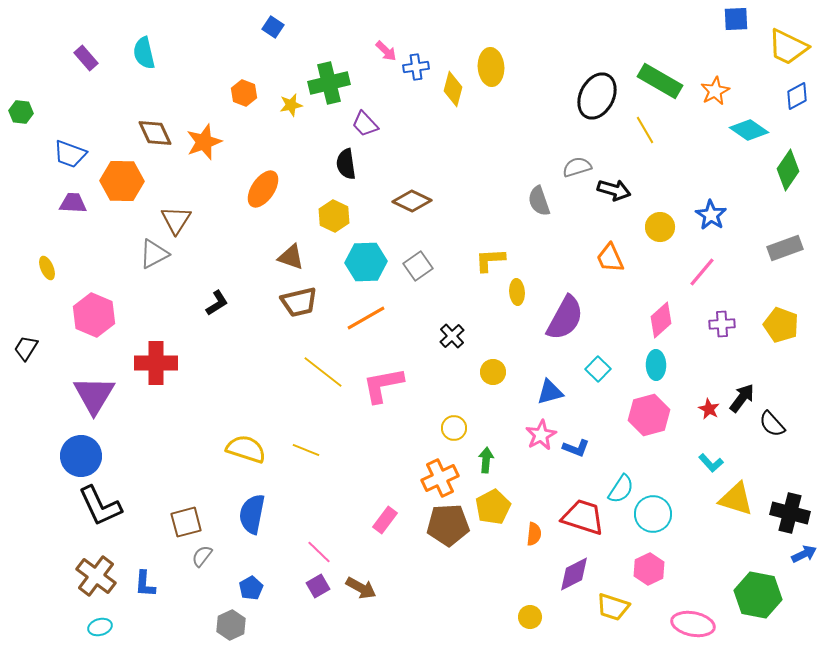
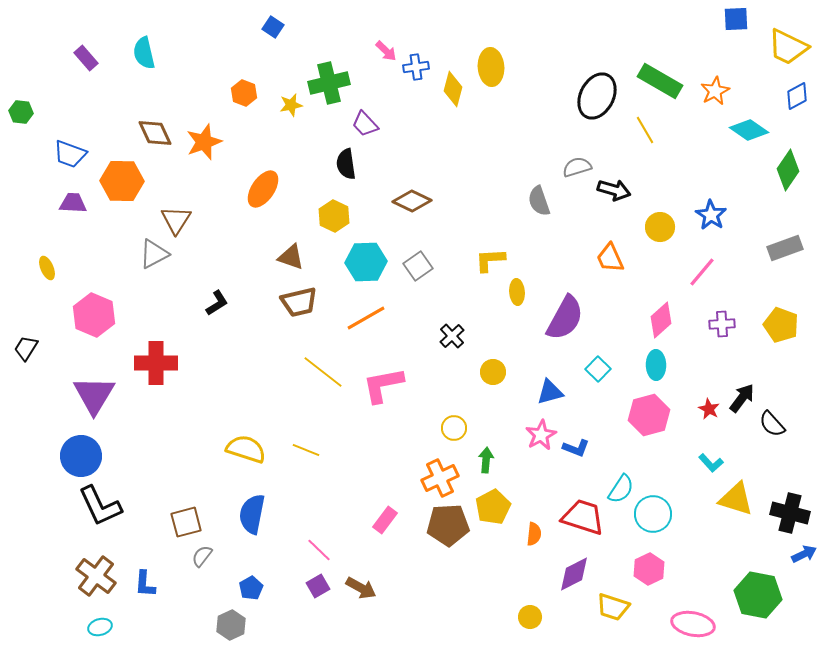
pink line at (319, 552): moved 2 px up
